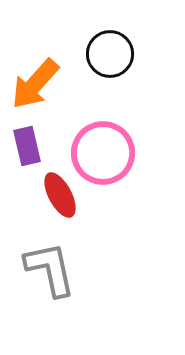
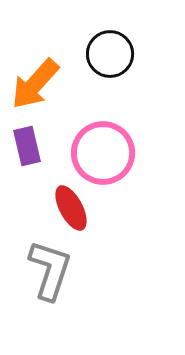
red ellipse: moved 11 px right, 13 px down
gray L-shape: moved 1 px down; rotated 30 degrees clockwise
